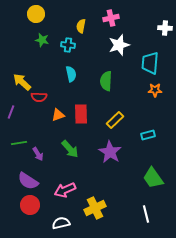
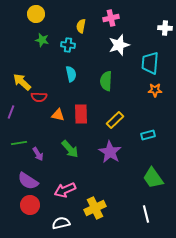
orange triangle: rotated 32 degrees clockwise
